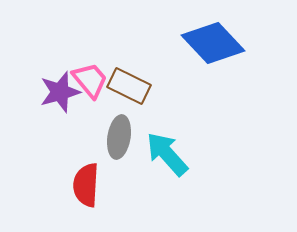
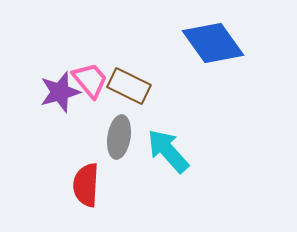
blue diamond: rotated 8 degrees clockwise
cyan arrow: moved 1 px right, 3 px up
